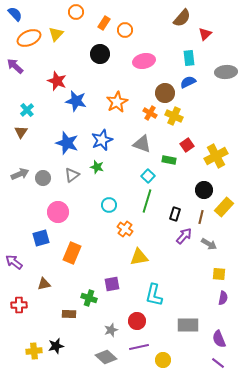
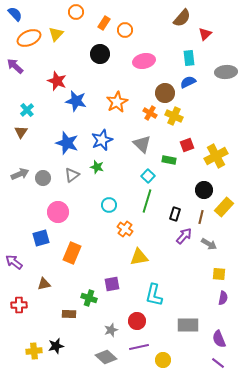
gray triangle at (142, 144): rotated 24 degrees clockwise
red square at (187, 145): rotated 16 degrees clockwise
